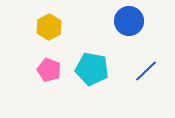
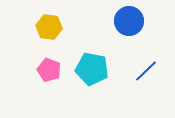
yellow hexagon: rotated 25 degrees counterclockwise
